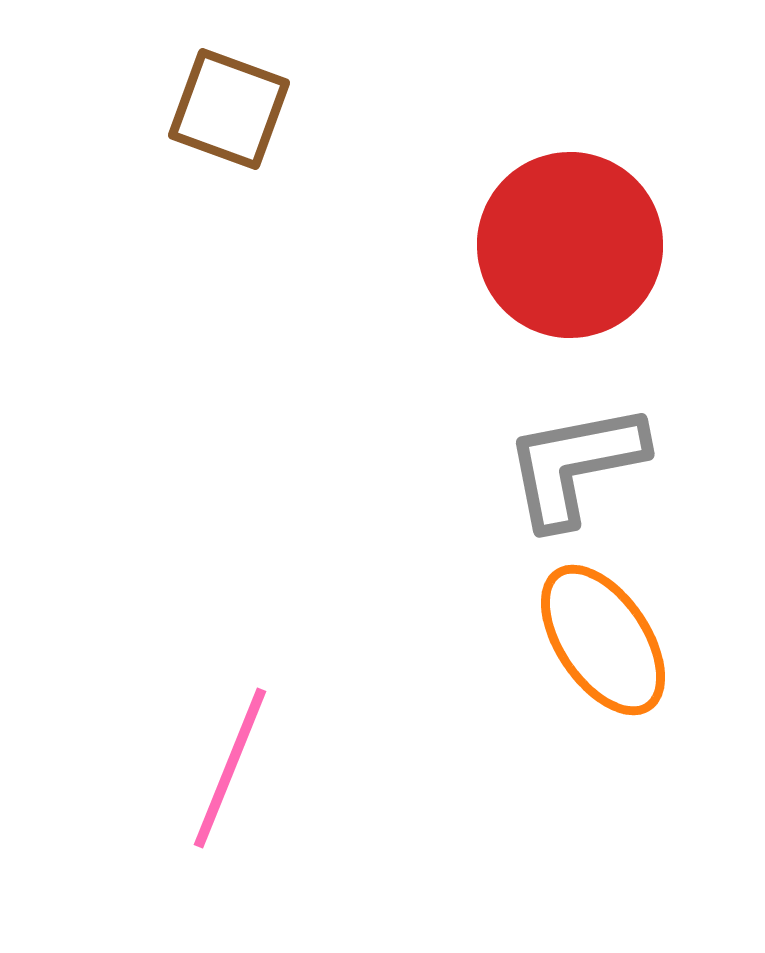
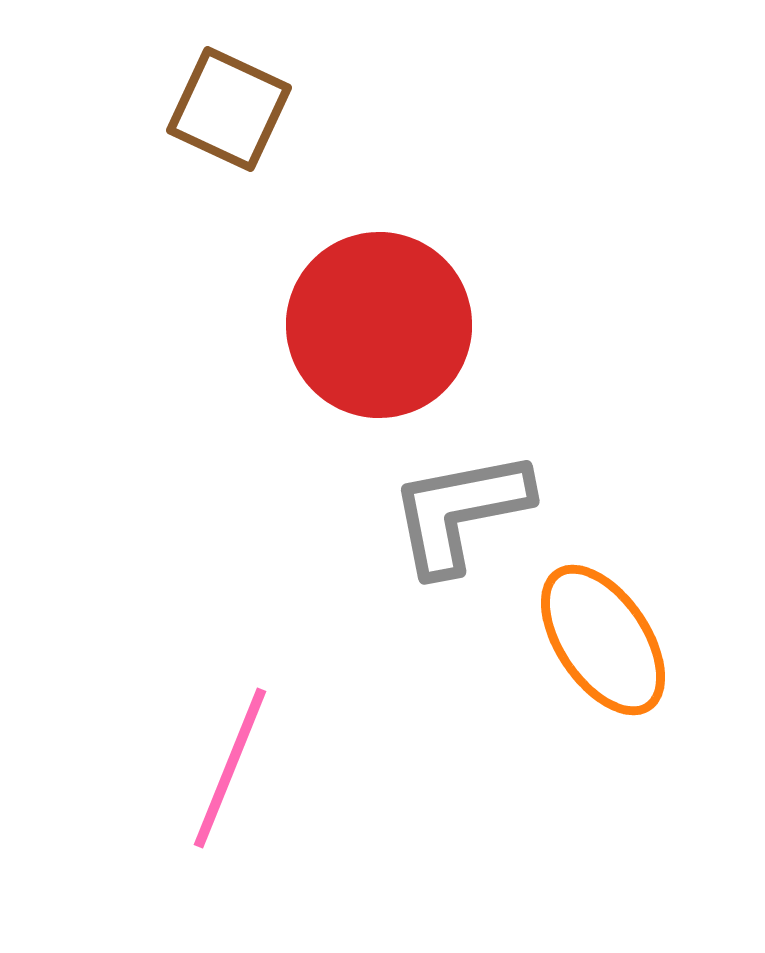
brown square: rotated 5 degrees clockwise
red circle: moved 191 px left, 80 px down
gray L-shape: moved 115 px left, 47 px down
